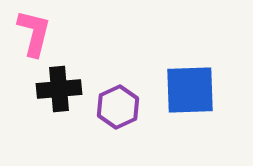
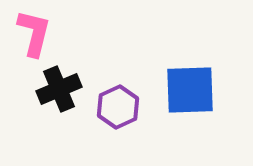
black cross: rotated 18 degrees counterclockwise
